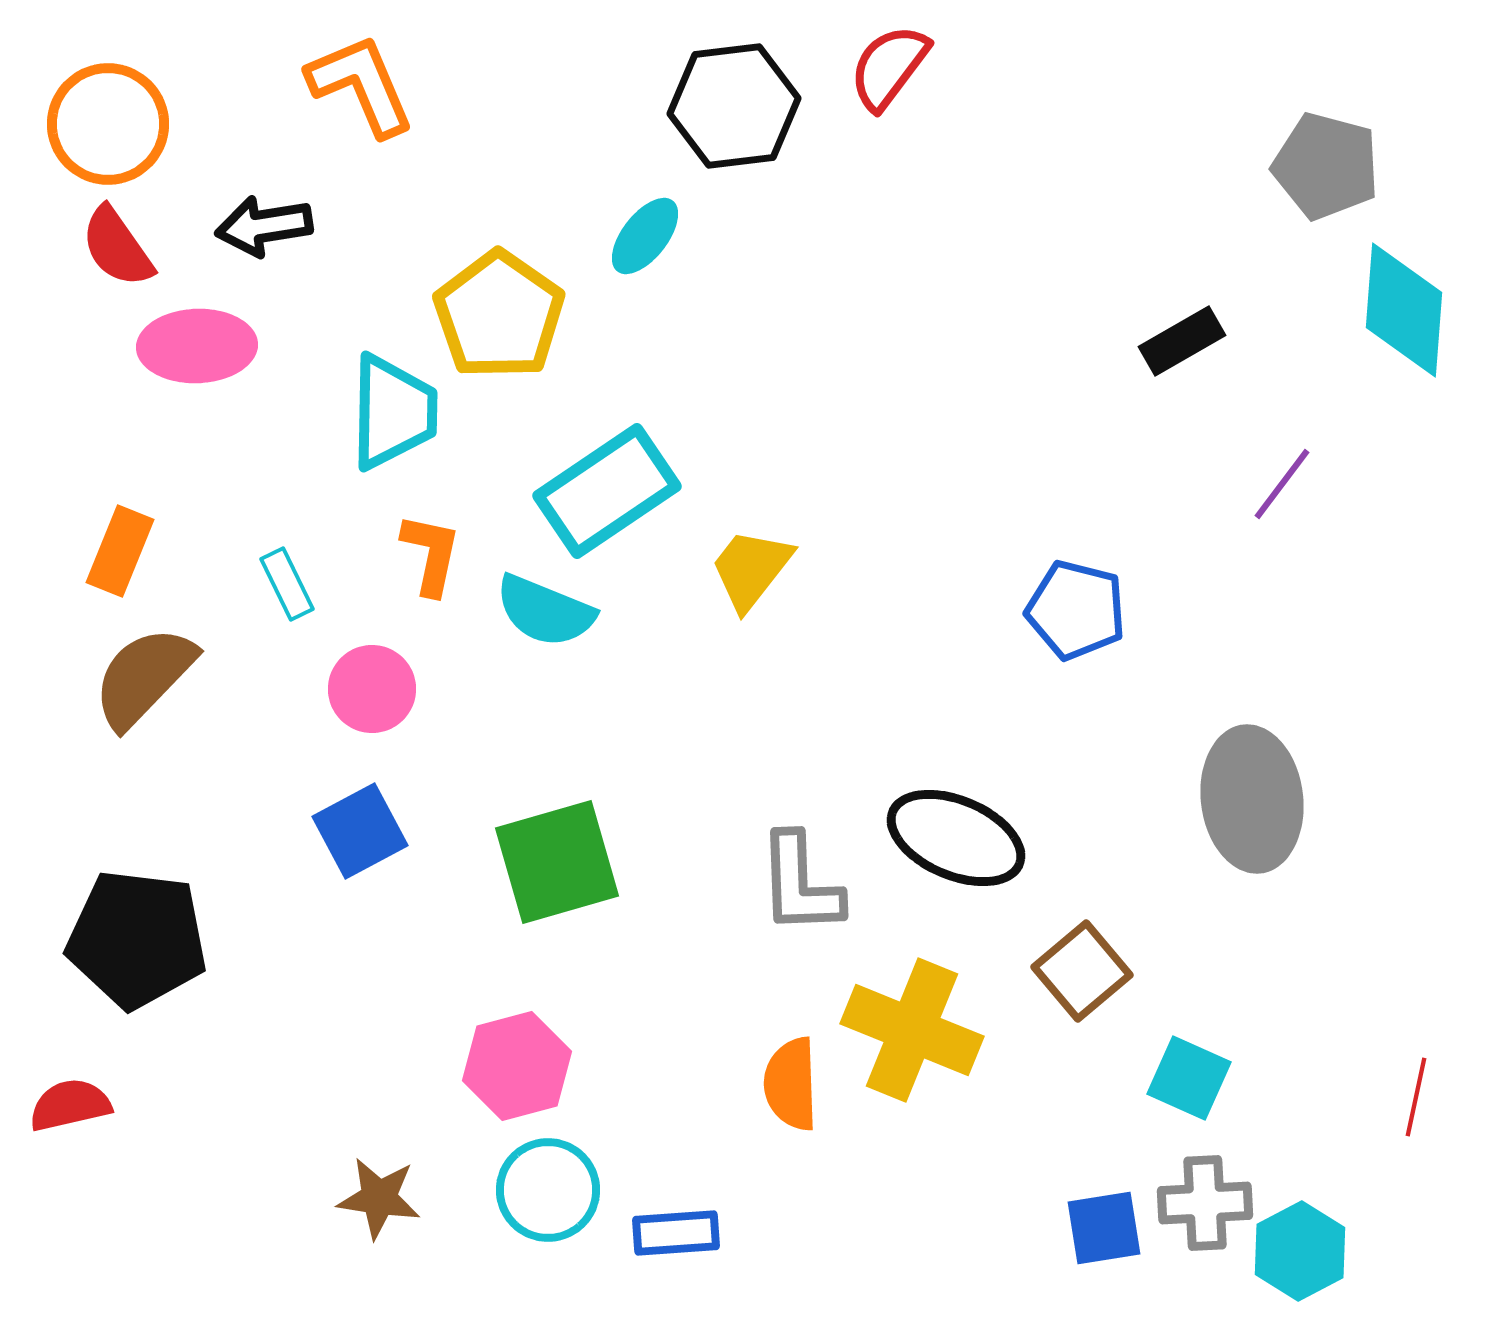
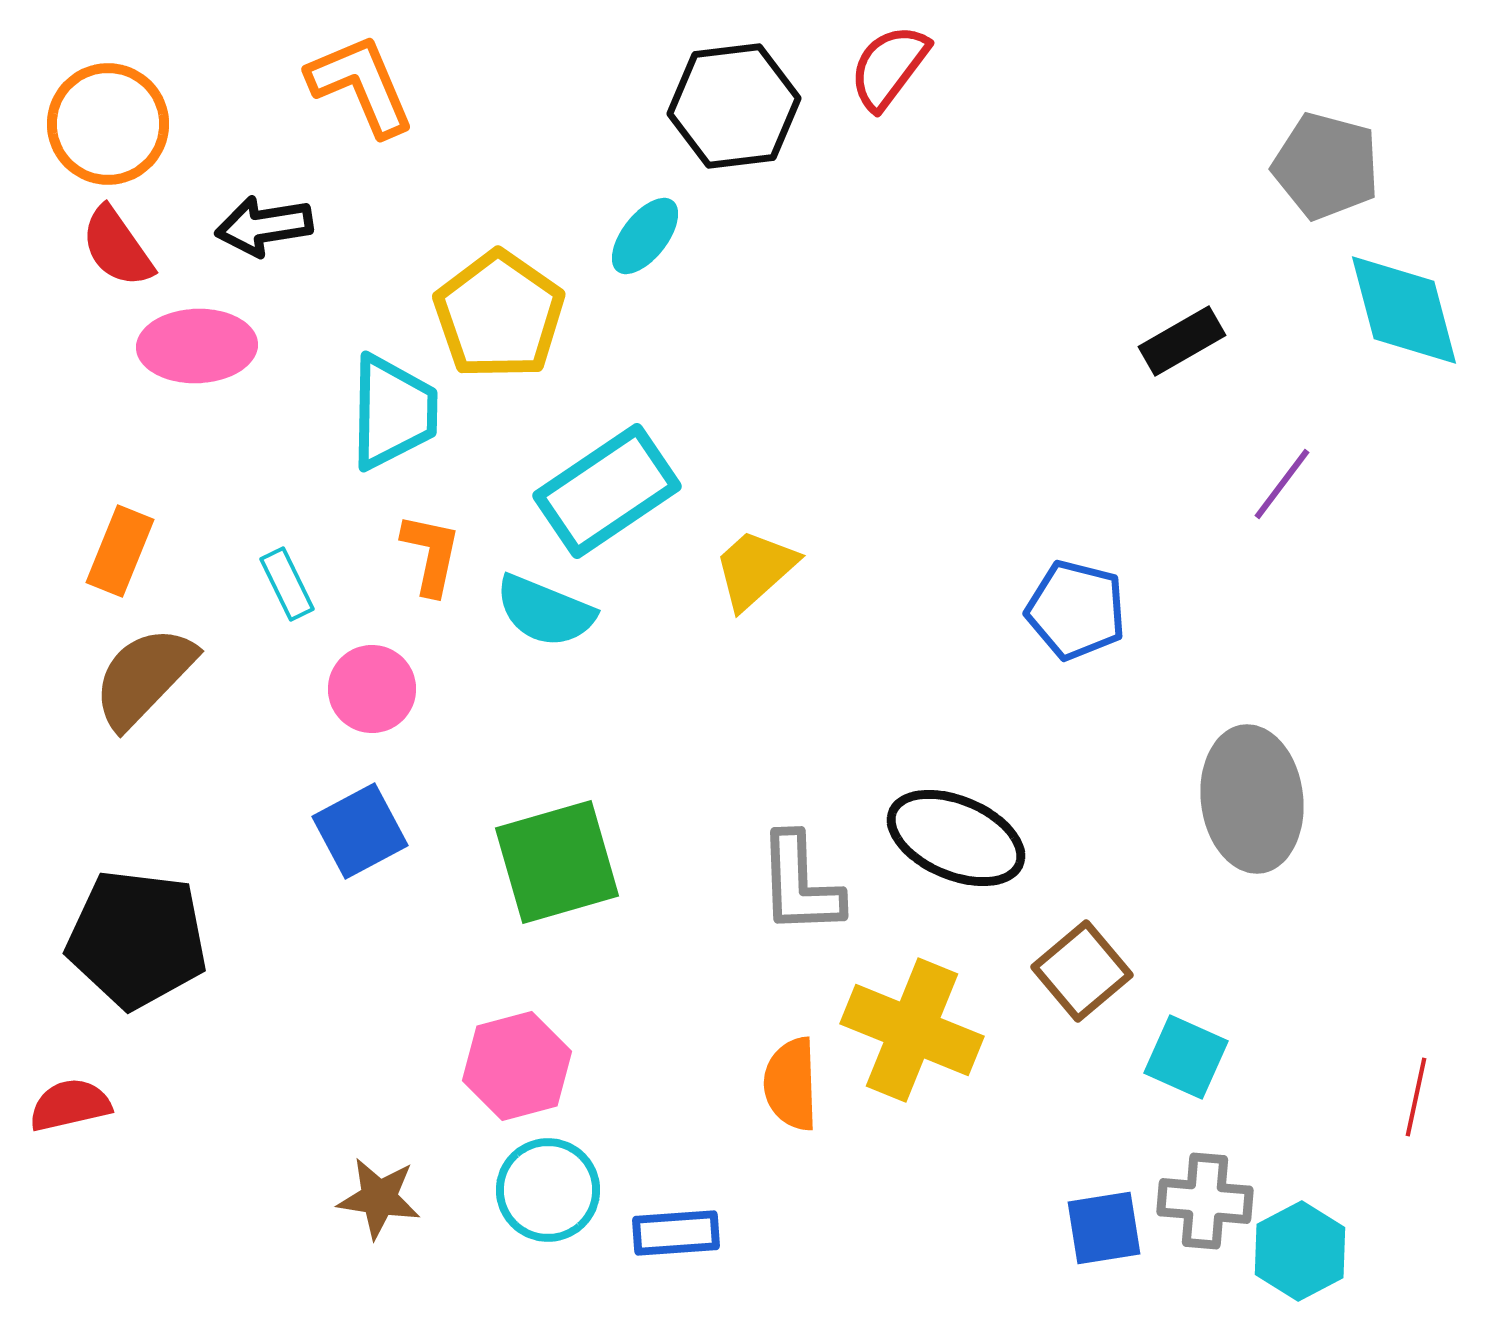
cyan diamond at (1404, 310): rotated 19 degrees counterclockwise
yellow trapezoid at (751, 569): moved 4 px right; rotated 10 degrees clockwise
cyan square at (1189, 1078): moved 3 px left, 21 px up
gray cross at (1205, 1203): moved 2 px up; rotated 8 degrees clockwise
